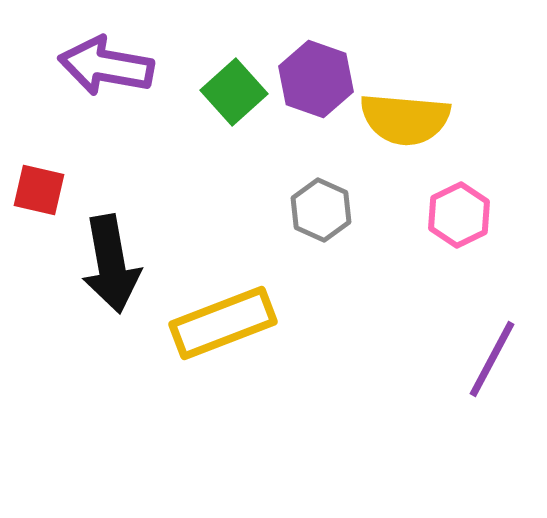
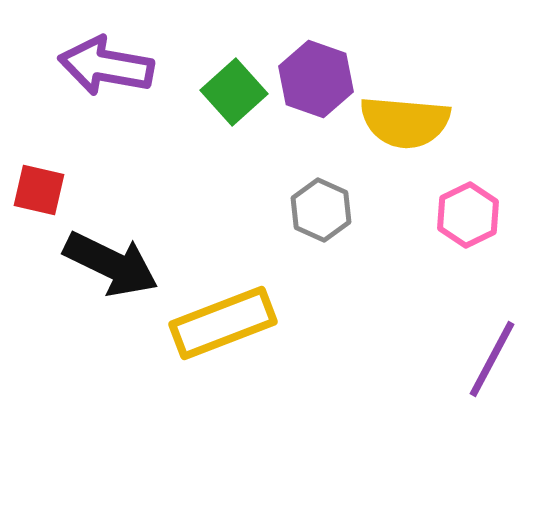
yellow semicircle: moved 3 px down
pink hexagon: moved 9 px right
black arrow: rotated 54 degrees counterclockwise
